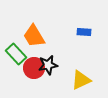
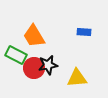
green rectangle: moved 1 px down; rotated 20 degrees counterclockwise
yellow triangle: moved 4 px left, 2 px up; rotated 20 degrees clockwise
